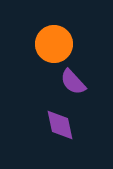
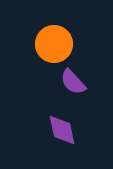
purple diamond: moved 2 px right, 5 px down
